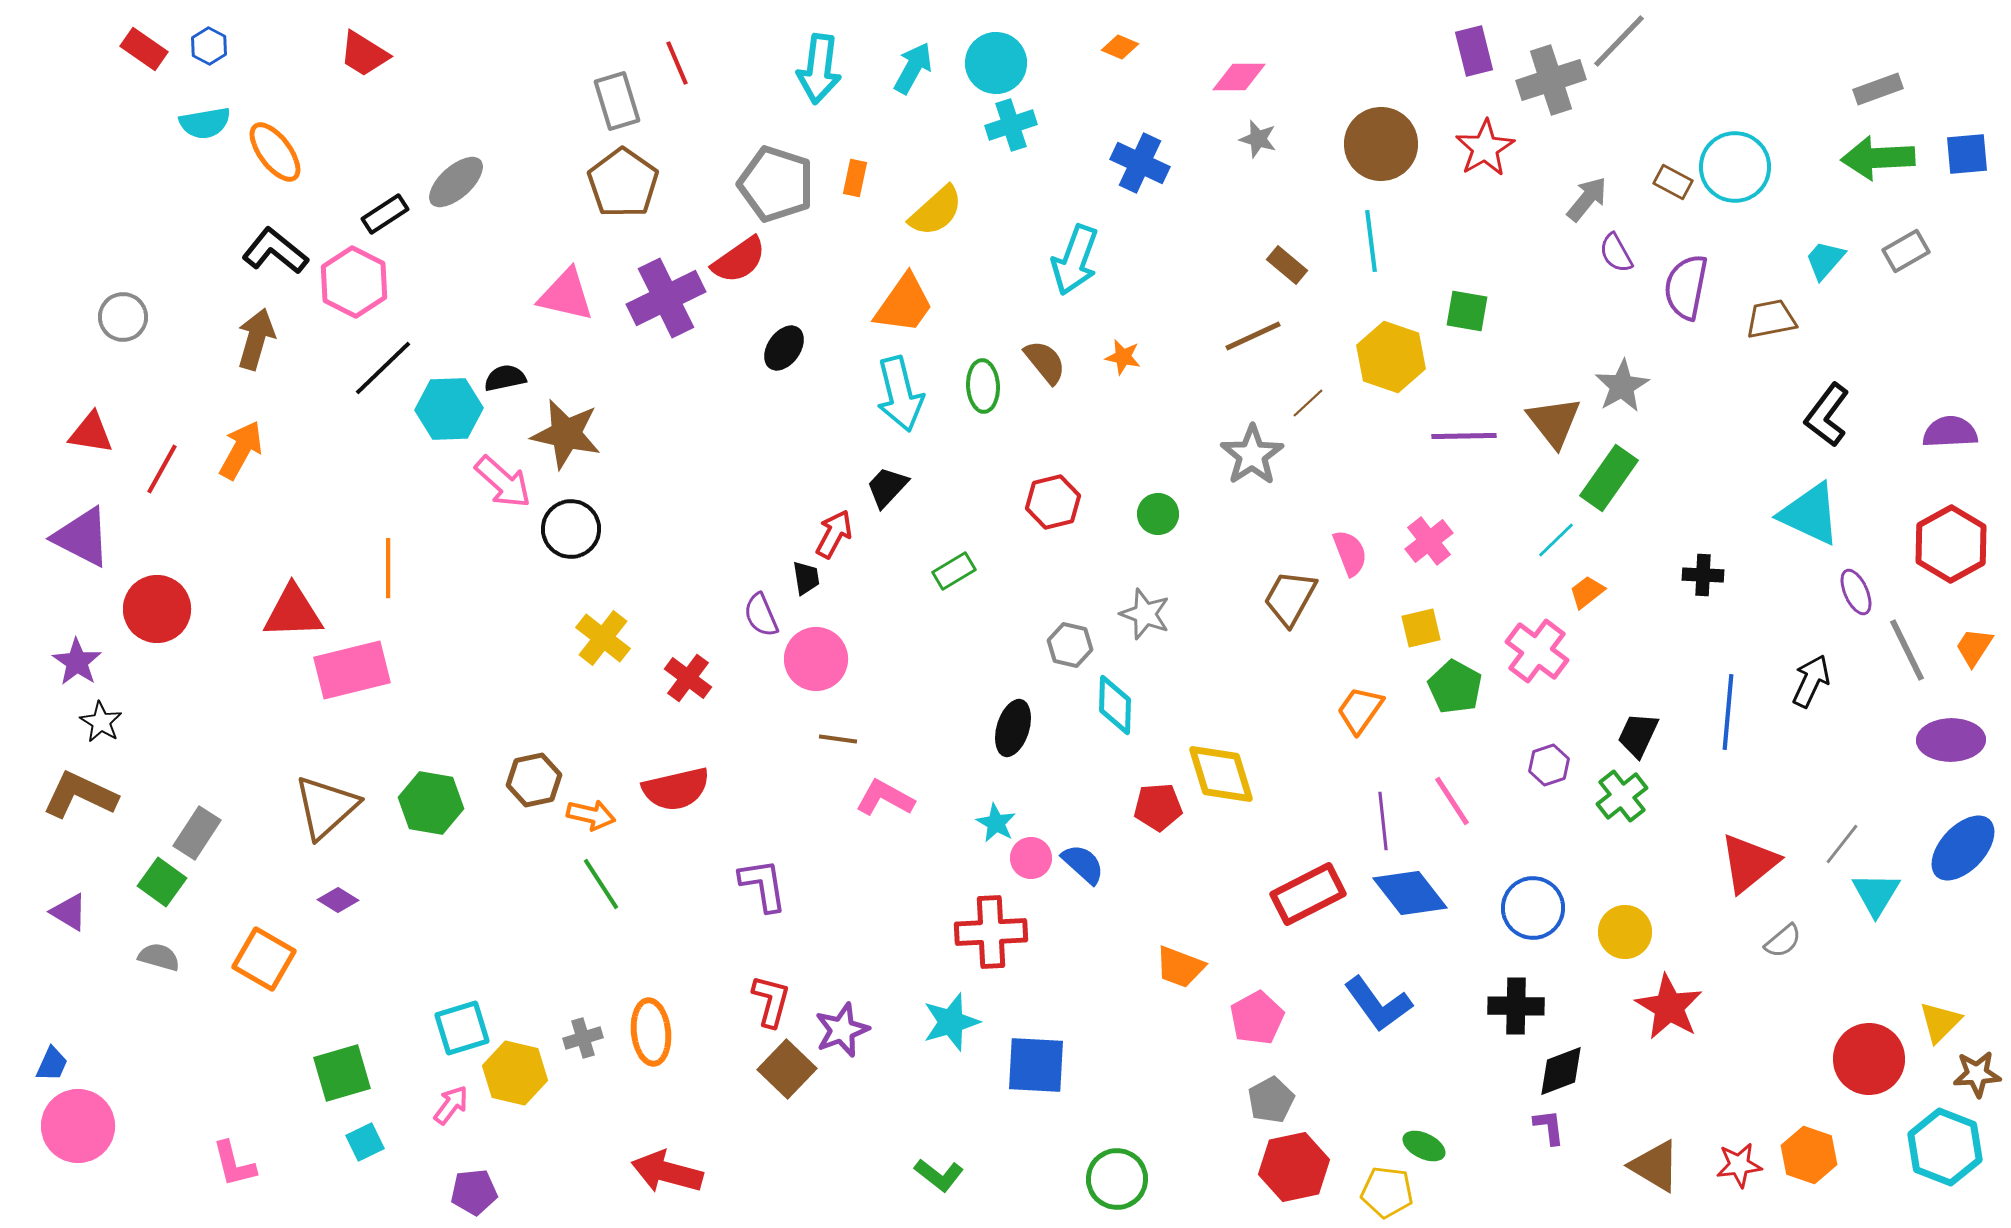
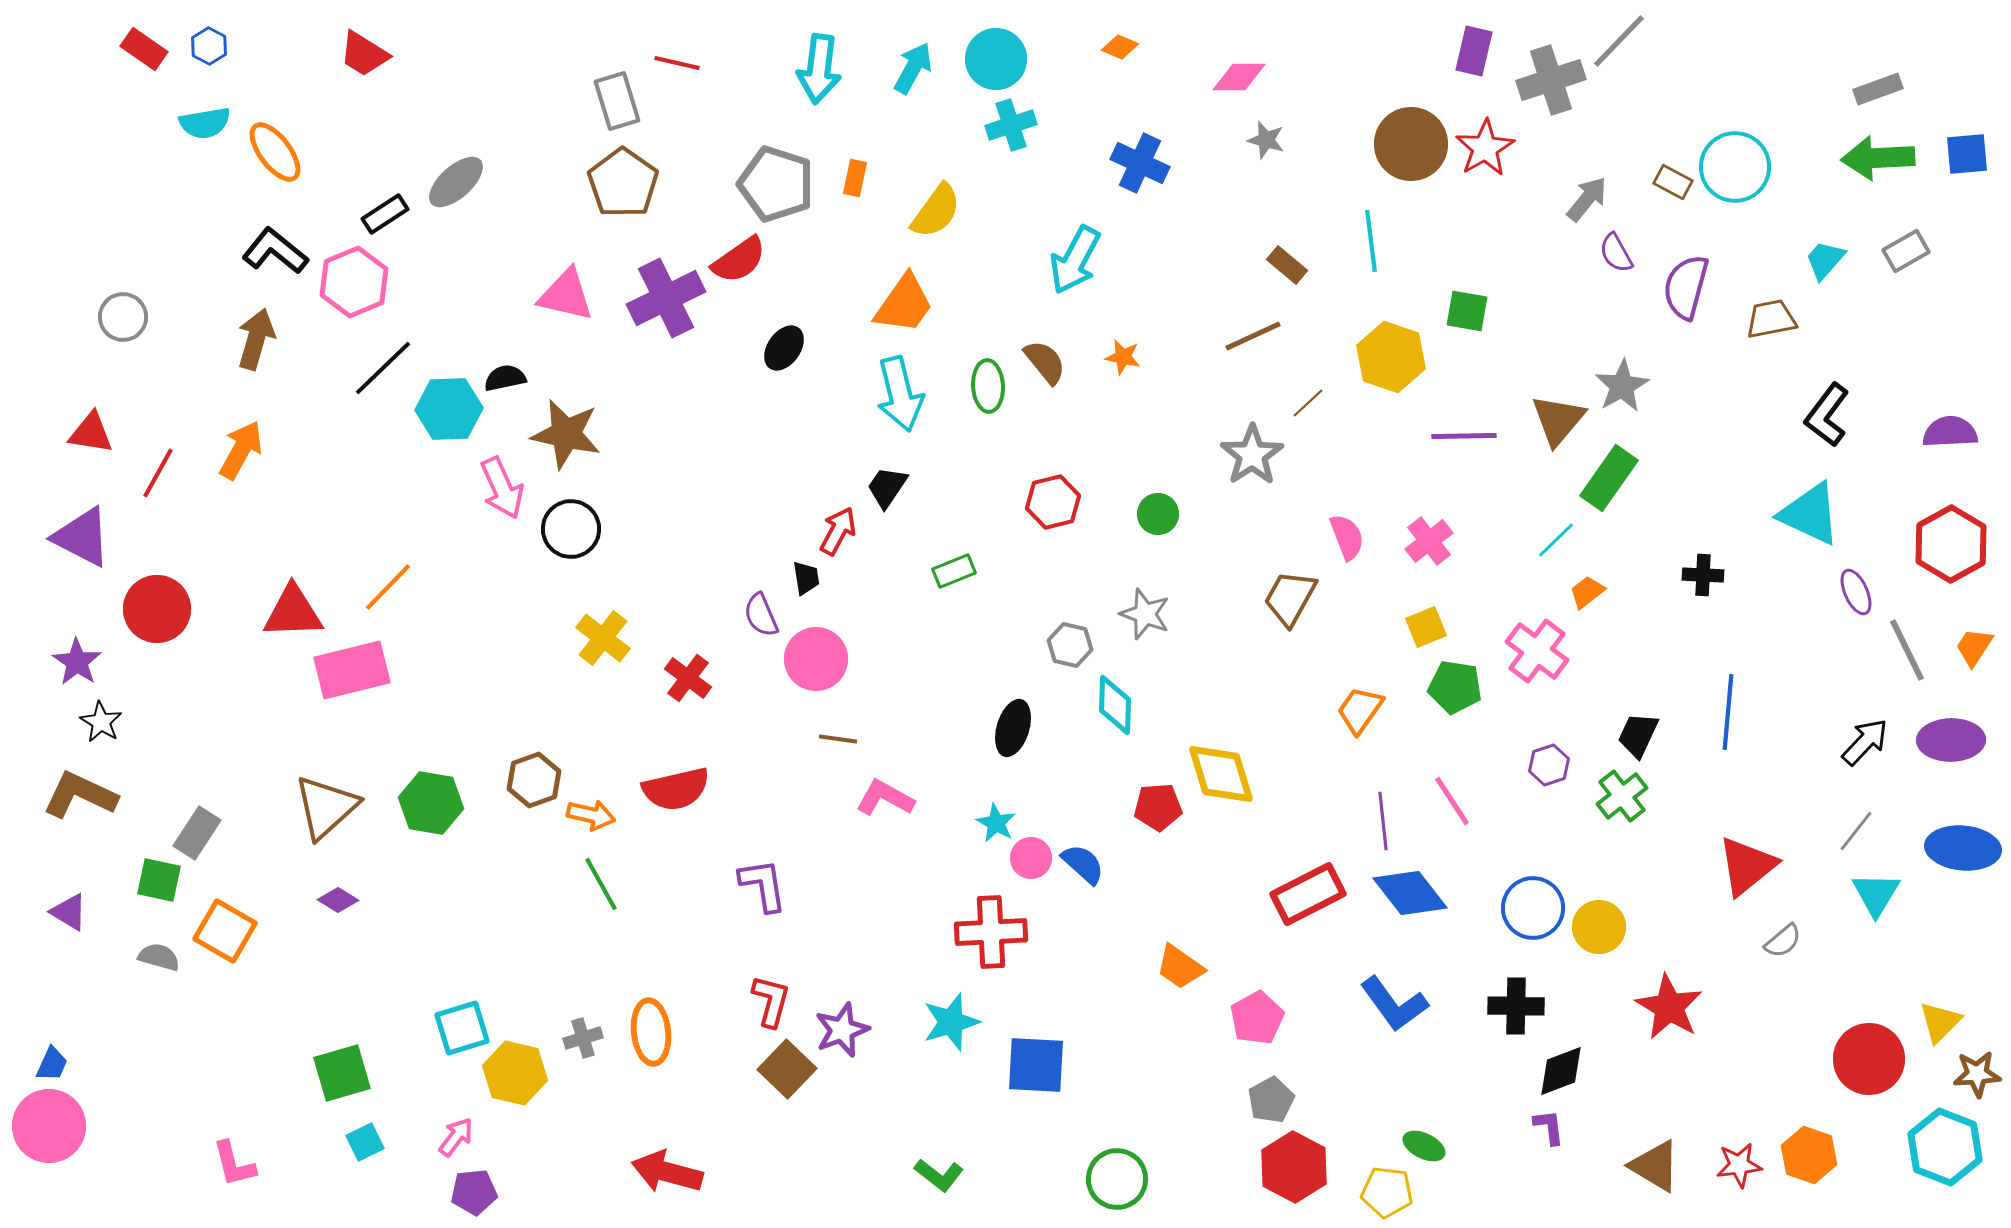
purple rectangle at (1474, 51): rotated 27 degrees clockwise
red line at (677, 63): rotated 54 degrees counterclockwise
cyan circle at (996, 63): moved 4 px up
gray star at (1258, 139): moved 8 px right, 1 px down
brown circle at (1381, 144): moved 30 px right
yellow semicircle at (936, 211): rotated 12 degrees counterclockwise
cyan arrow at (1075, 260): rotated 8 degrees clockwise
pink hexagon at (354, 282): rotated 10 degrees clockwise
purple semicircle at (1686, 287): rotated 4 degrees clockwise
green ellipse at (983, 386): moved 5 px right
brown triangle at (1554, 422): moved 4 px right, 2 px up; rotated 18 degrees clockwise
red line at (162, 469): moved 4 px left, 4 px down
pink arrow at (503, 482): moved 1 px left, 6 px down; rotated 24 degrees clockwise
black trapezoid at (887, 487): rotated 9 degrees counterclockwise
red arrow at (834, 534): moved 4 px right, 3 px up
pink semicircle at (1350, 553): moved 3 px left, 16 px up
orange line at (388, 568): moved 19 px down; rotated 44 degrees clockwise
green rectangle at (954, 571): rotated 9 degrees clockwise
yellow square at (1421, 628): moved 5 px right, 1 px up; rotated 9 degrees counterclockwise
black arrow at (1811, 681): moved 54 px right, 61 px down; rotated 18 degrees clockwise
green pentagon at (1455, 687): rotated 20 degrees counterclockwise
brown hexagon at (534, 780): rotated 8 degrees counterclockwise
gray line at (1842, 844): moved 14 px right, 13 px up
blue ellipse at (1963, 848): rotated 52 degrees clockwise
red triangle at (1749, 863): moved 2 px left, 3 px down
green square at (162, 882): moved 3 px left, 2 px up; rotated 24 degrees counterclockwise
green line at (601, 884): rotated 4 degrees clockwise
yellow circle at (1625, 932): moved 26 px left, 5 px up
orange square at (264, 959): moved 39 px left, 28 px up
orange trapezoid at (1180, 967): rotated 14 degrees clockwise
blue L-shape at (1378, 1004): moved 16 px right
pink arrow at (451, 1105): moved 5 px right, 32 px down
pink circle at (78, 1126): moved 29 px left
red hexagon at (1294, 1167): rotated 20 degrees counterclockwise
